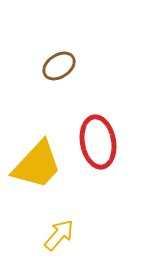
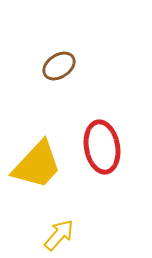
red ellipse: moved 4 px right, 5 px down
